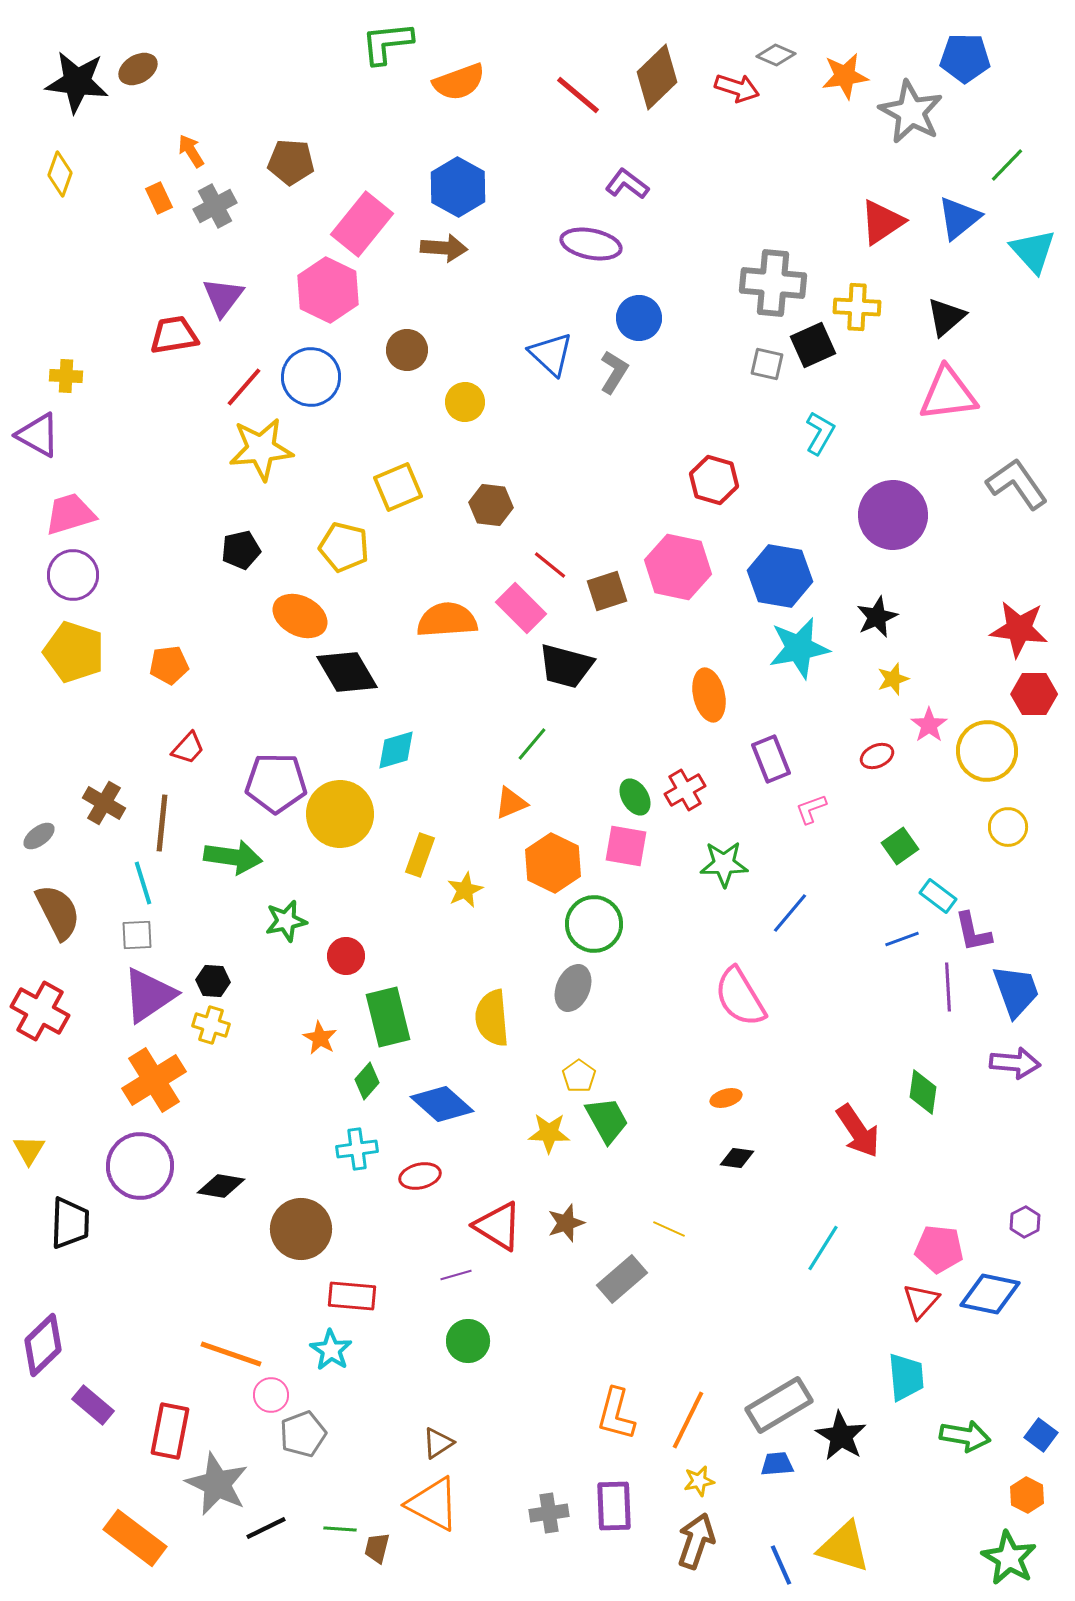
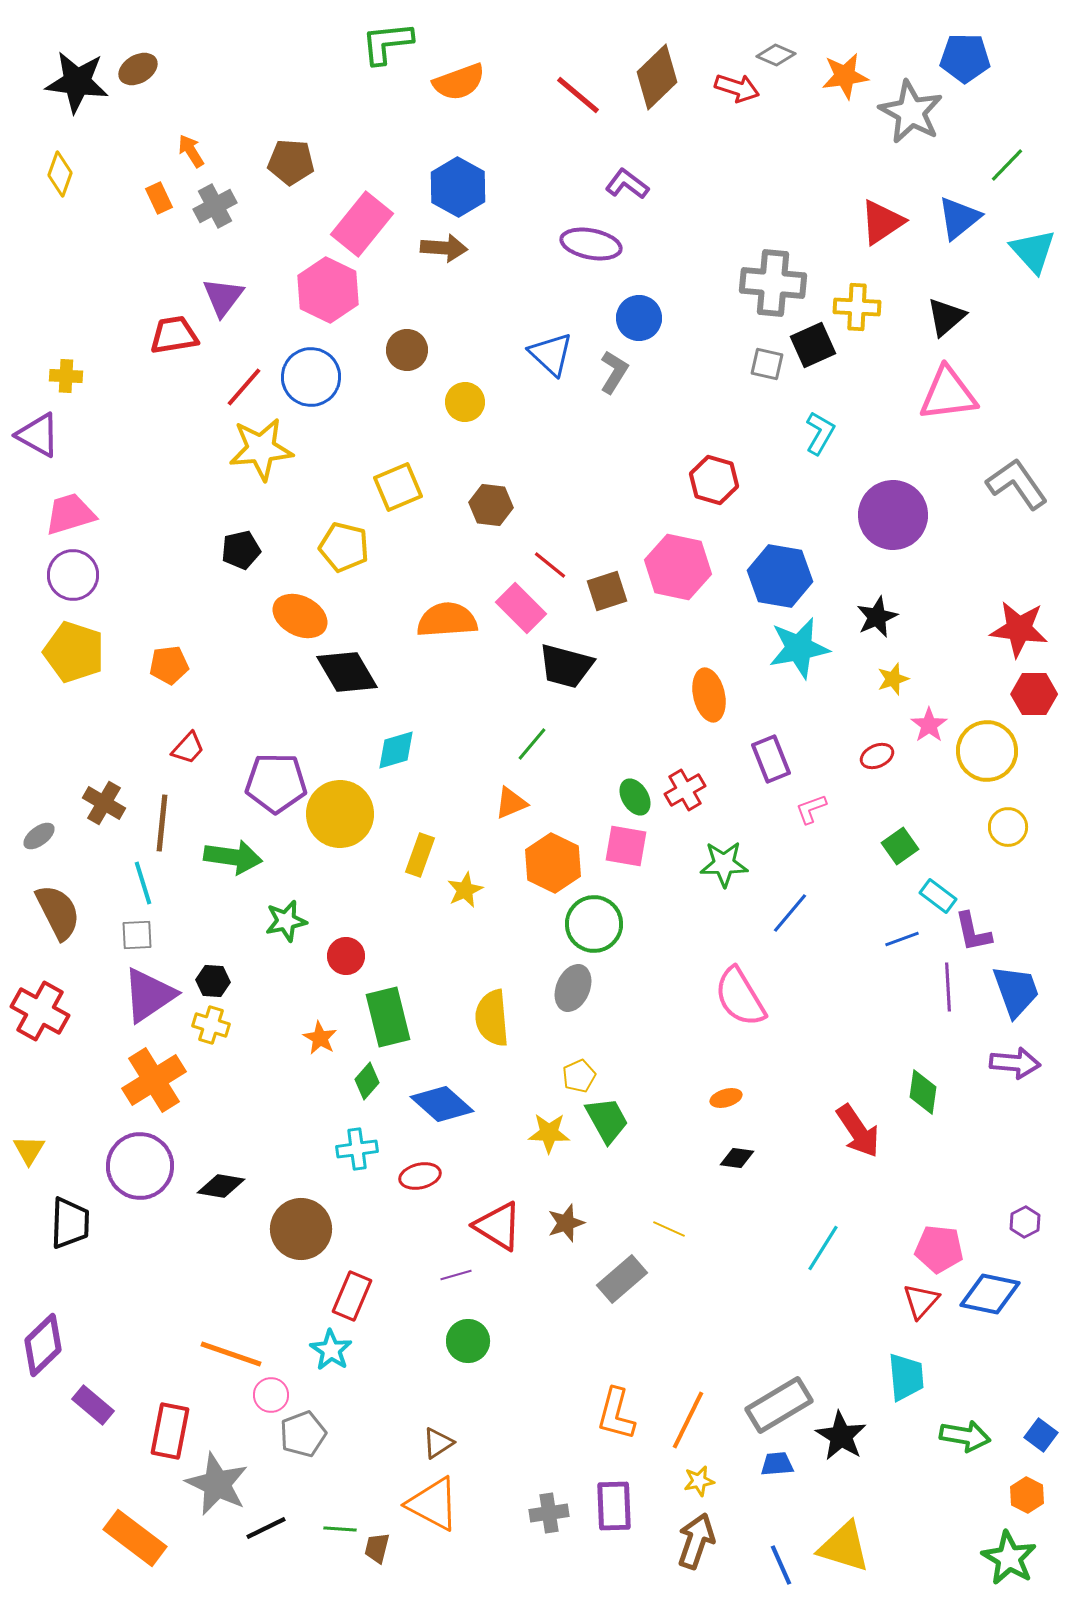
yellow pentagon at (579, 1076): rotated 12 degrees clockwise
red rectangle at (352, 1296): rotated 72 degrees counterclockwise
